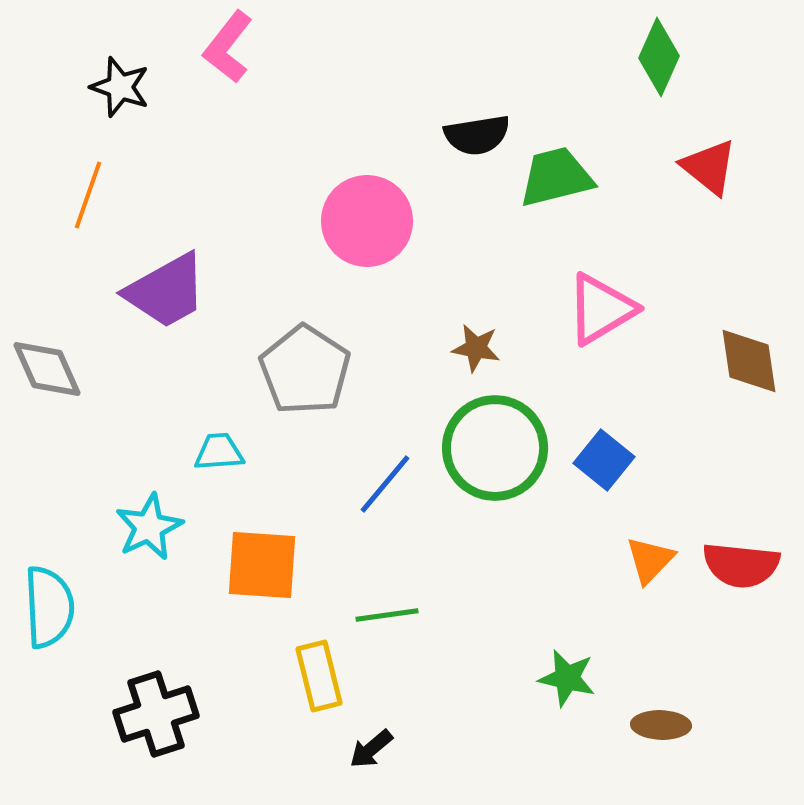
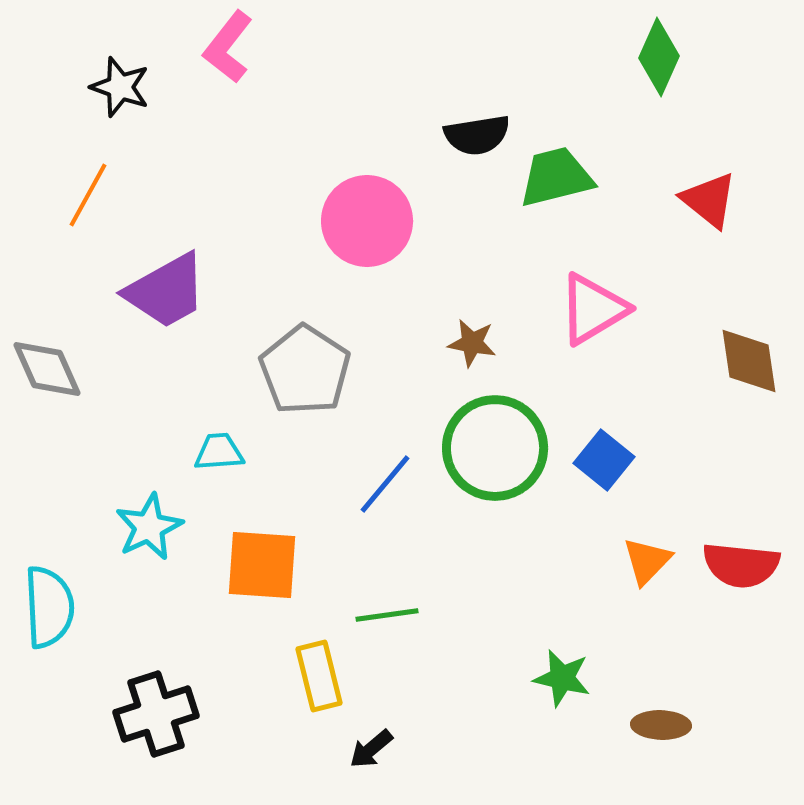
red triangle: moved 33 px down
orange line: rotated 10 degrees clockwise
pink triangle: moved 8 px left
brown star: moved 4 px left, 5 px up
orange triangle: moved 3 px left, 1 px down
green star: moved 5 px left
